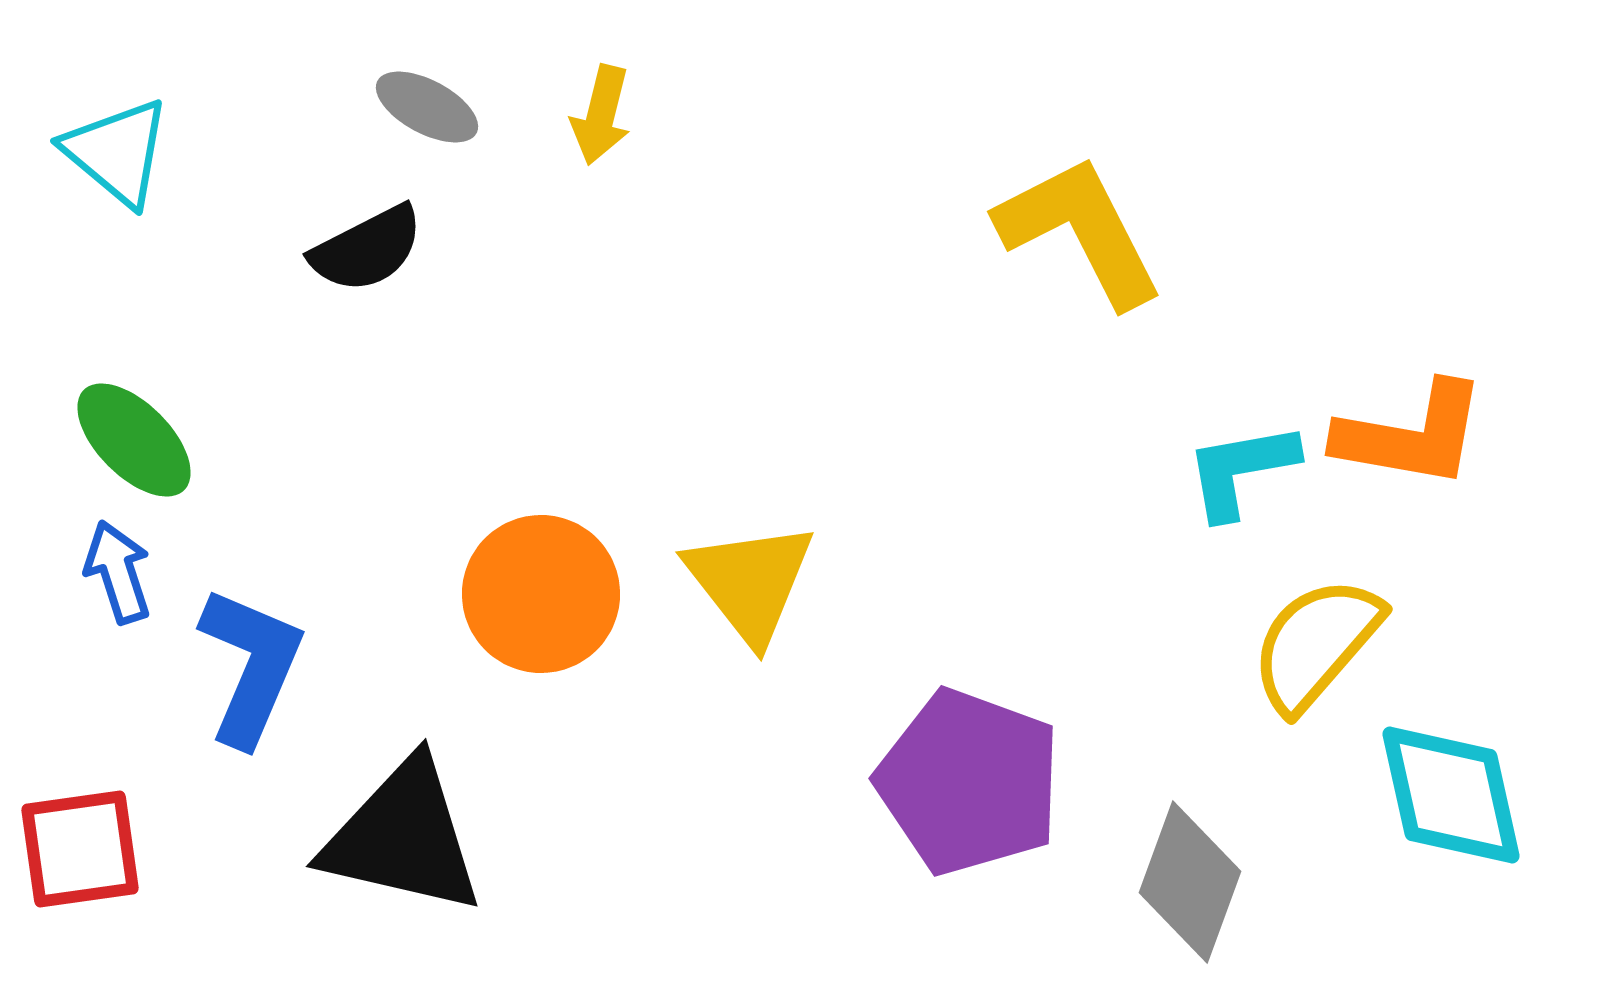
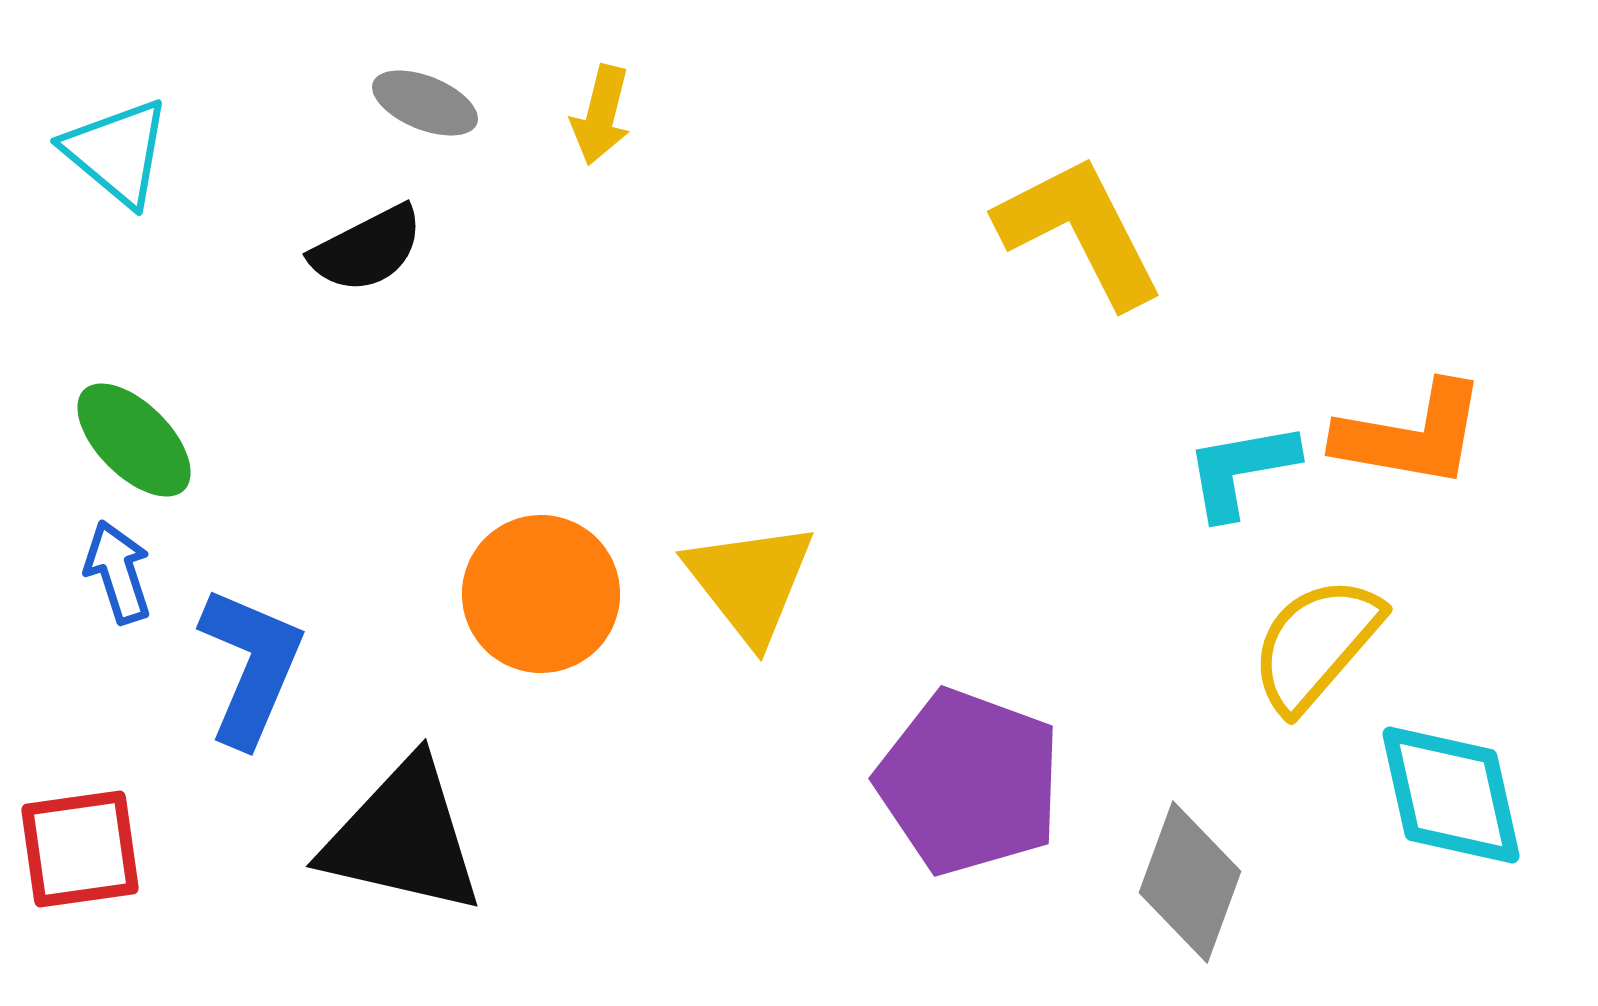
gray ellipse: moved 2 px left, 4 px up; rotated 6 degrees counterclockwise
